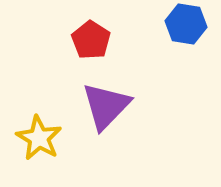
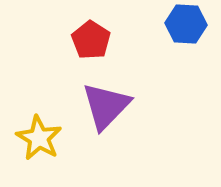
blue hexagon: rotated 6 degrees counterclockwise
